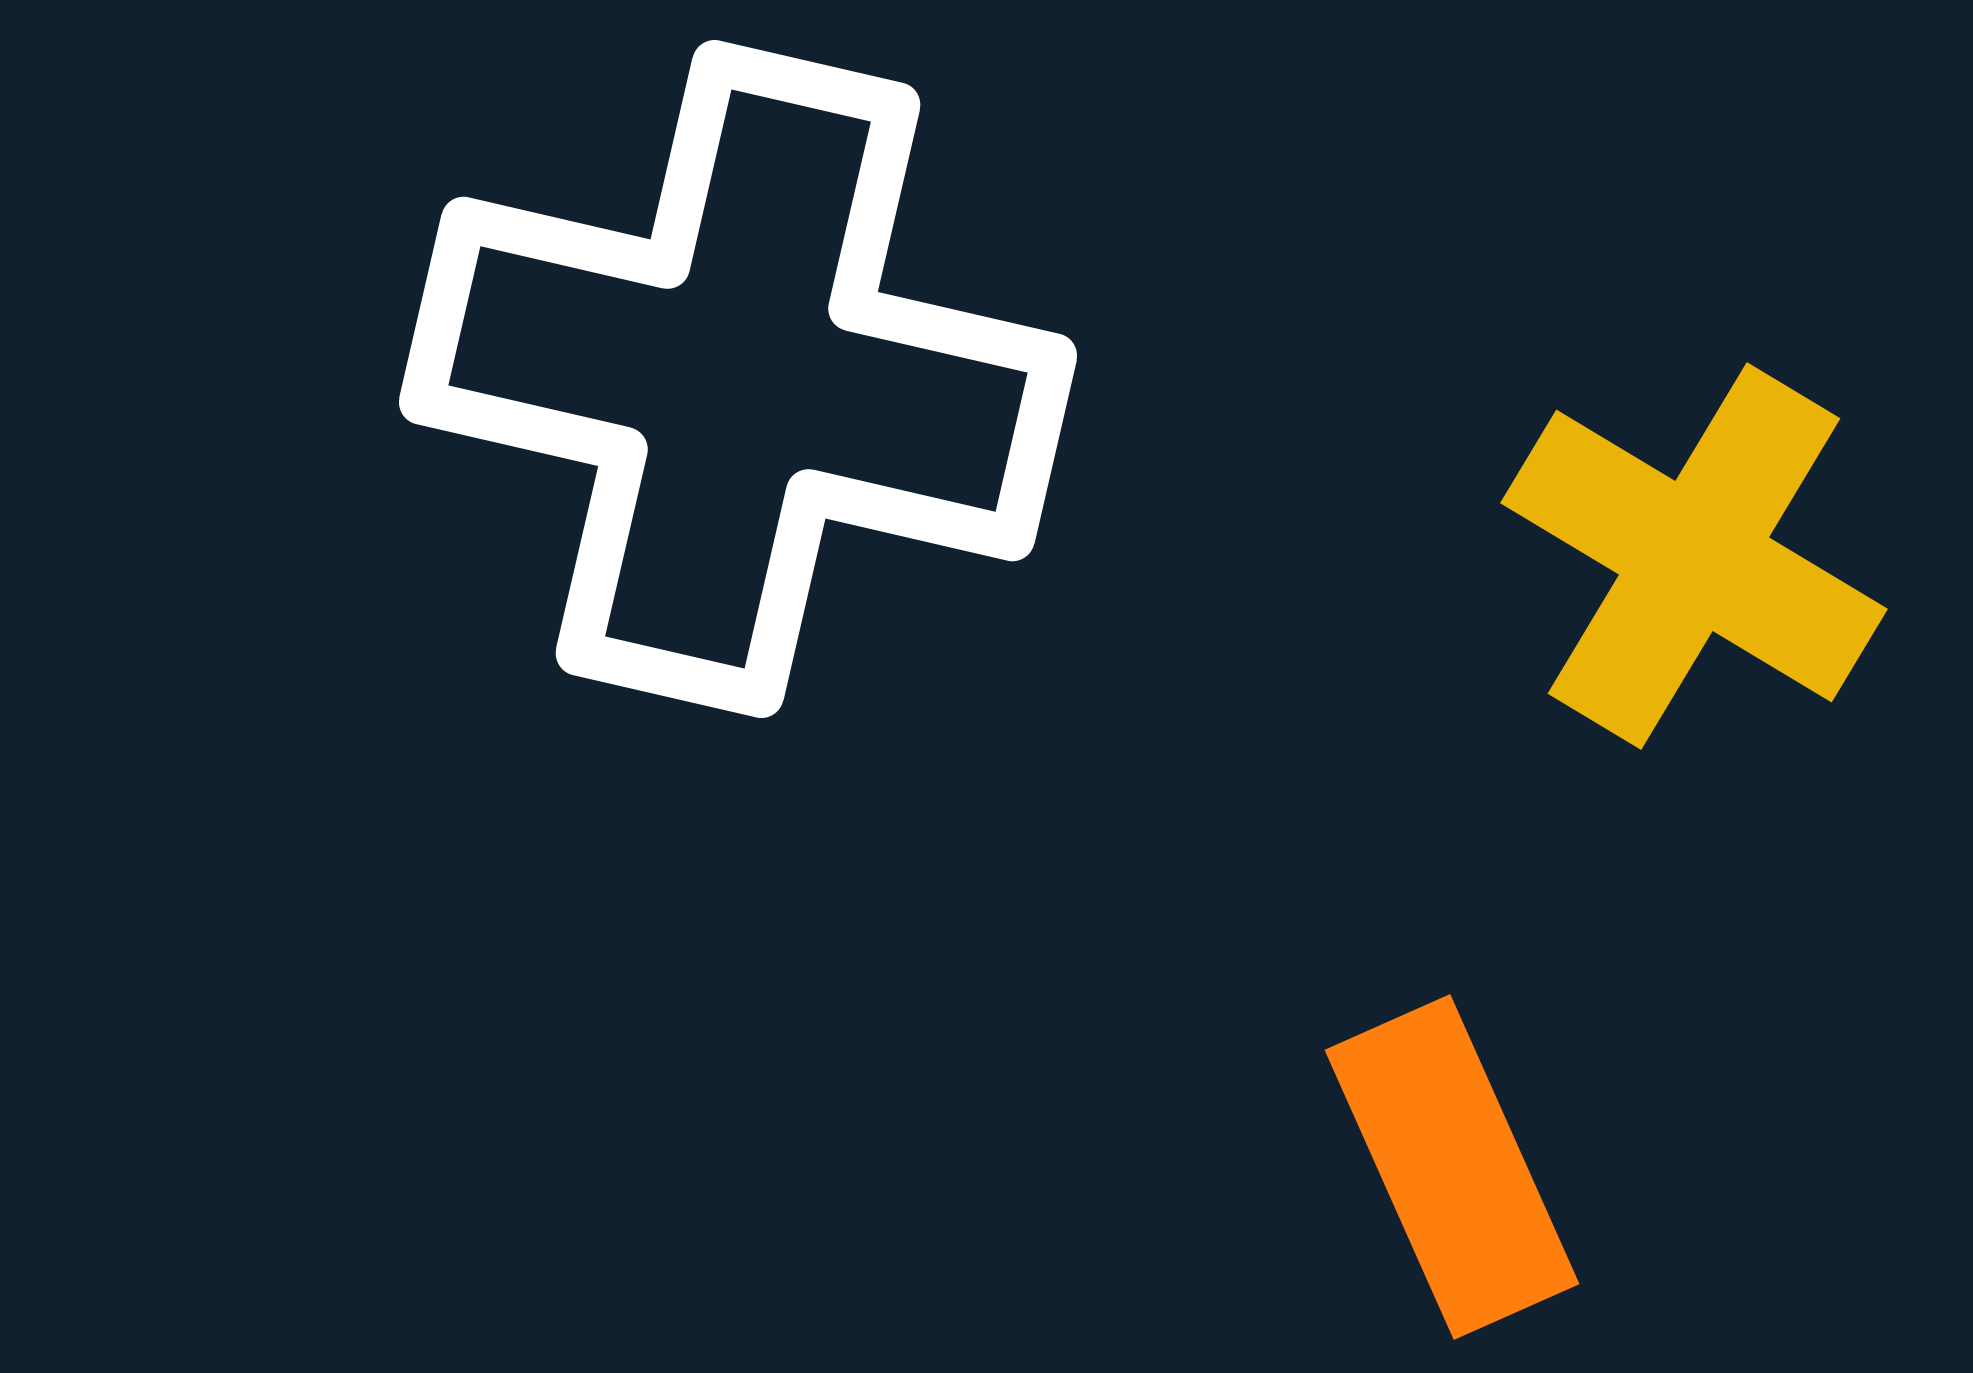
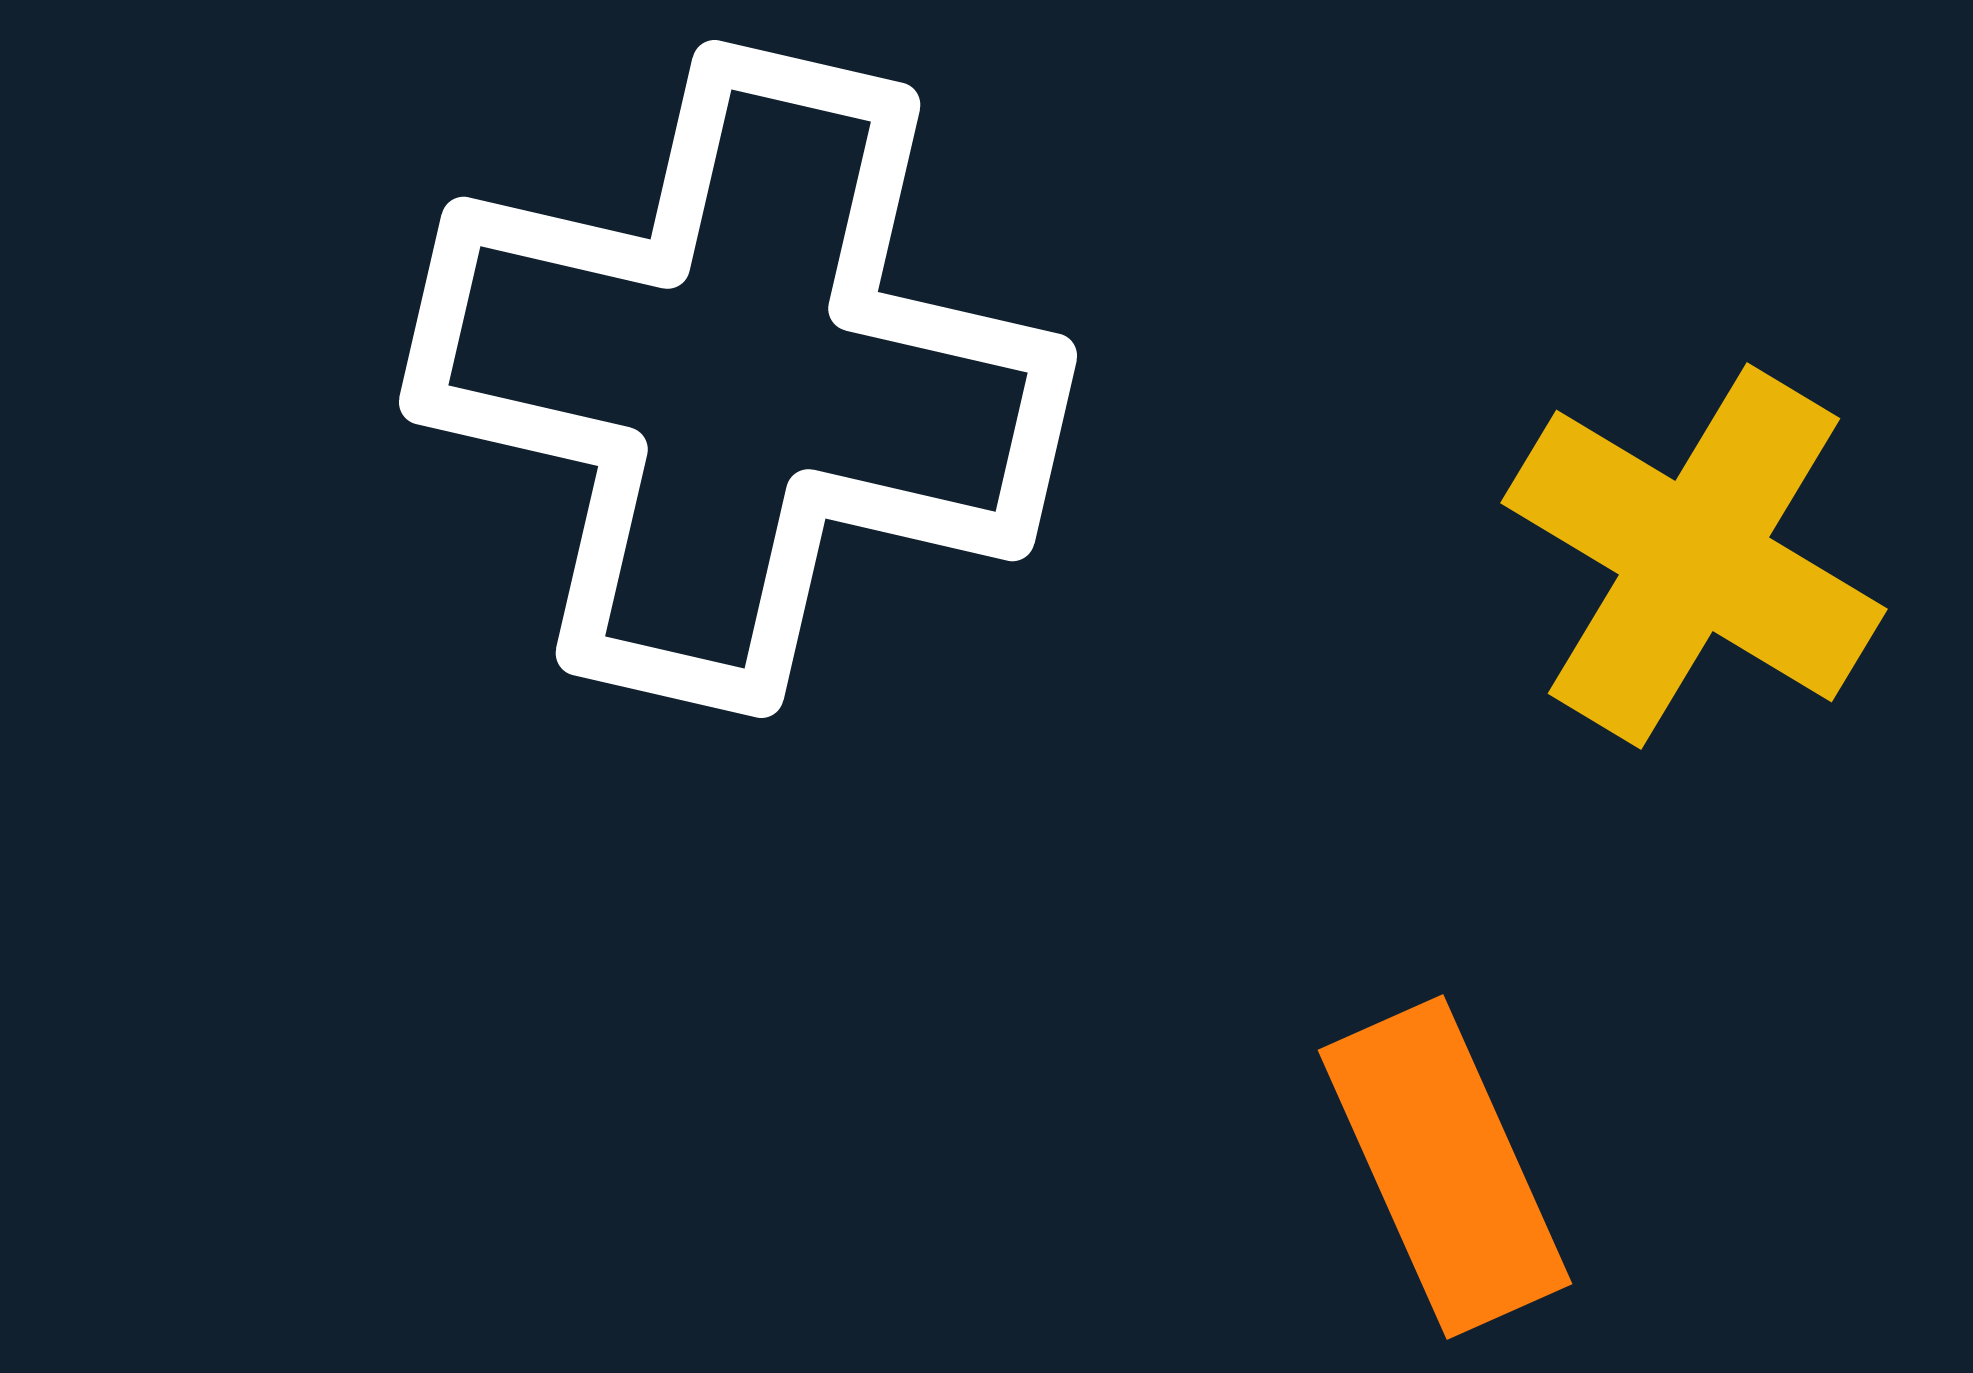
orange rectangle: moved 7 px left
